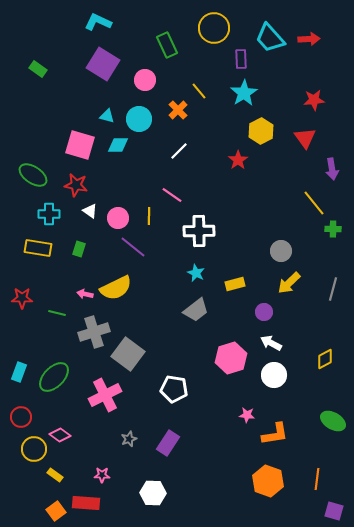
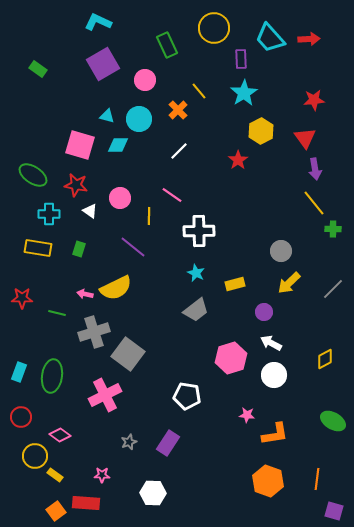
purple square at (103, 64): rotated 28 degrees clockwise
purple arrow at (332, 169): moved 17 px left
pink circle at (118, 218): moved 2 px right, 20 px up
gray line at (333, 289): rotated 30 degrees clockwise
green ellipse at (54, 377): moved 2 px left, 1 px up; rotated 36 degrees counterclockwise
white pentagon at (174, 389): moved 13 px right, 7 px down
gray star at (129, 439): moved 3 px down
yellow circle at (34, 449): moved 1 px right, 7 px down
